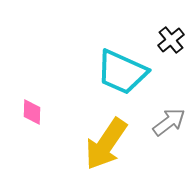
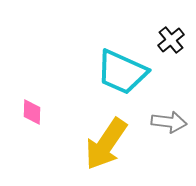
gray arrow: rotated 44 degrees clockwise
